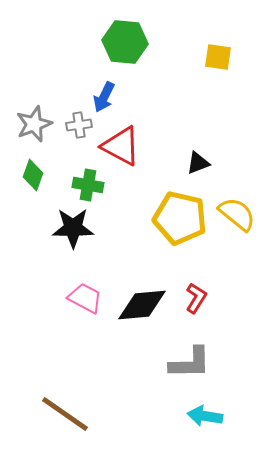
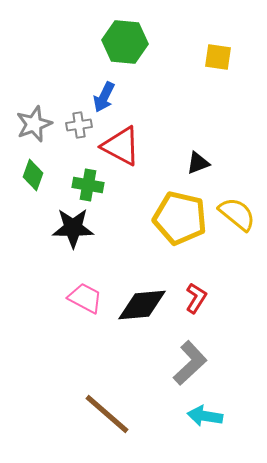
gray L-shape: rotated 42 degrees counterclockwise
brown line: moved 42 px right; rotated 6 degrees clockwise
